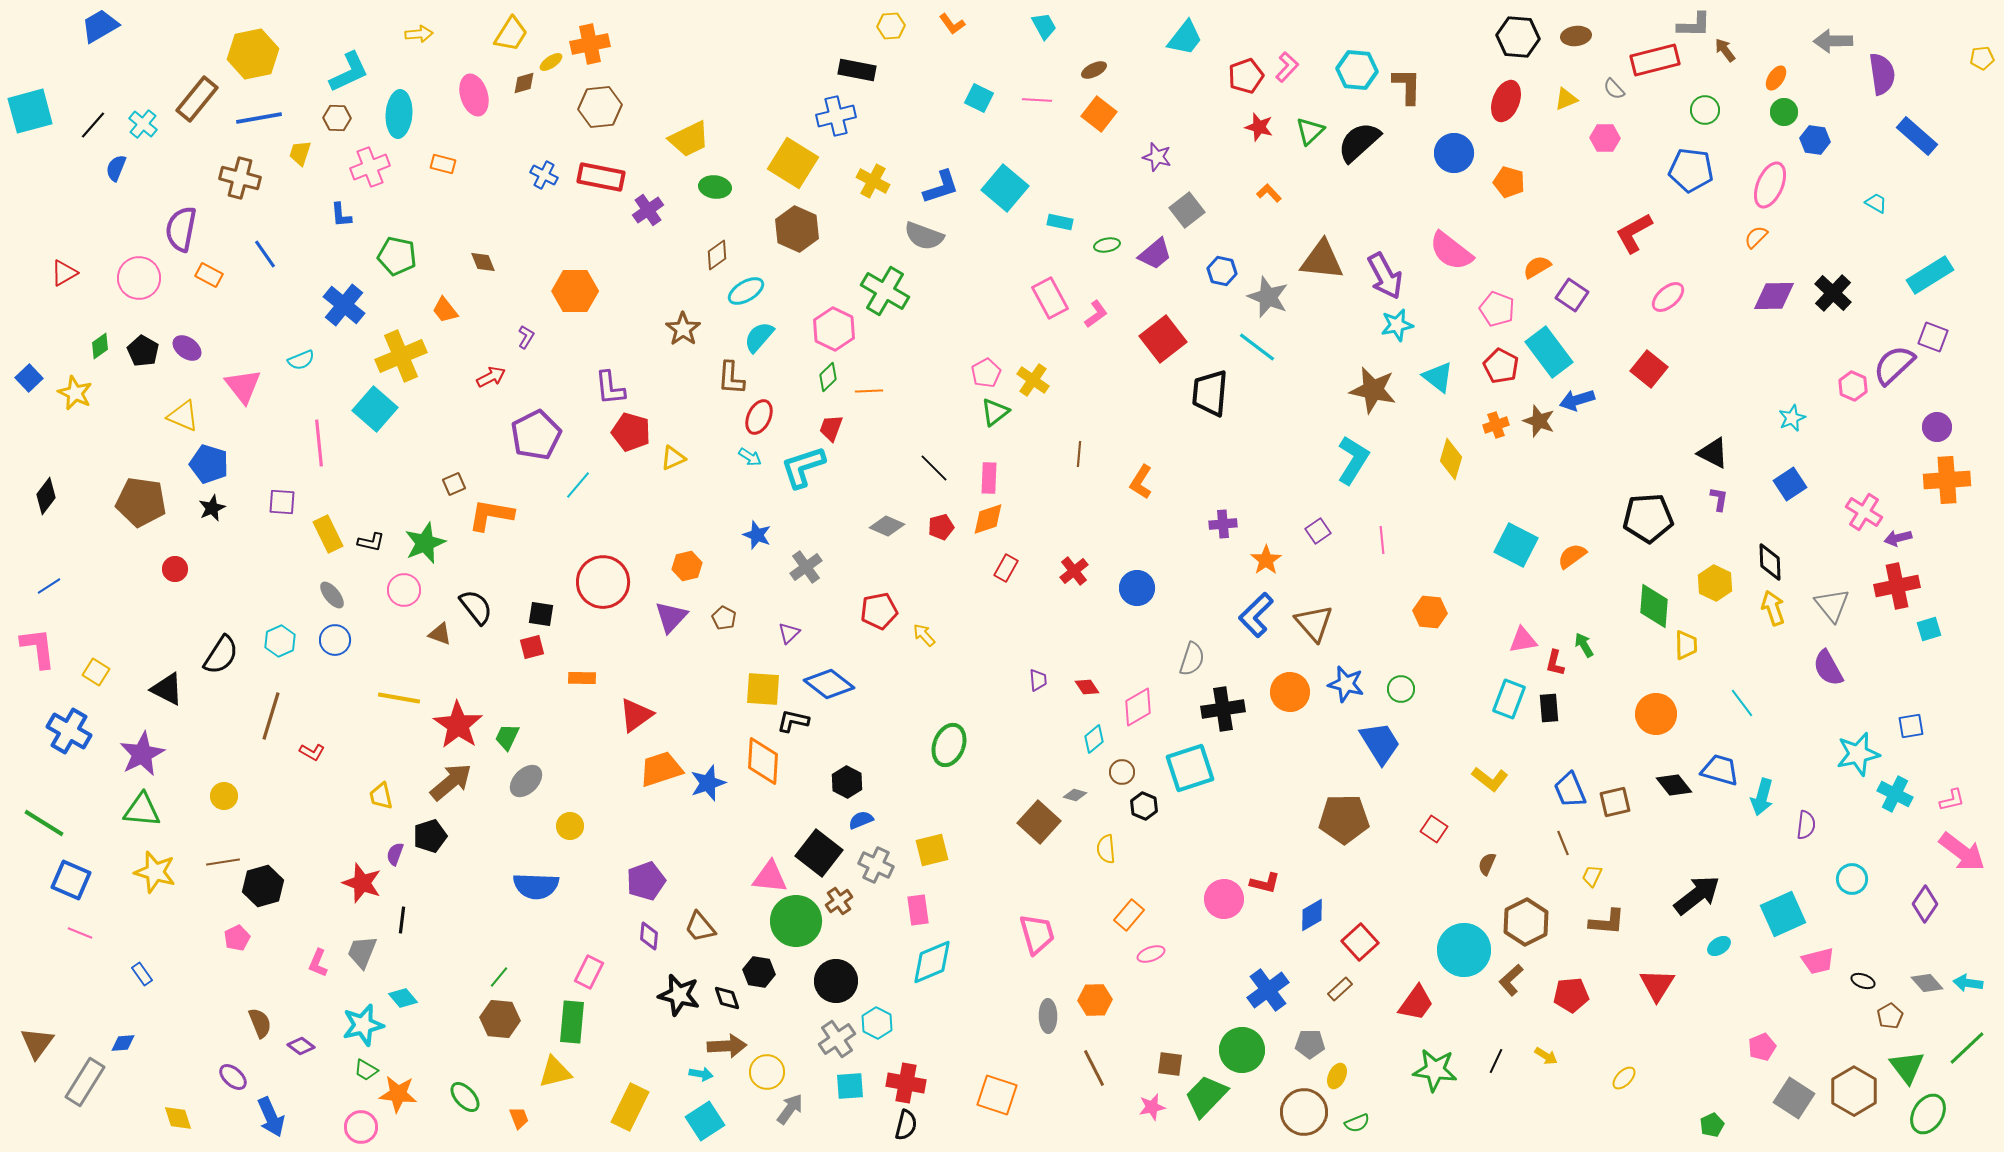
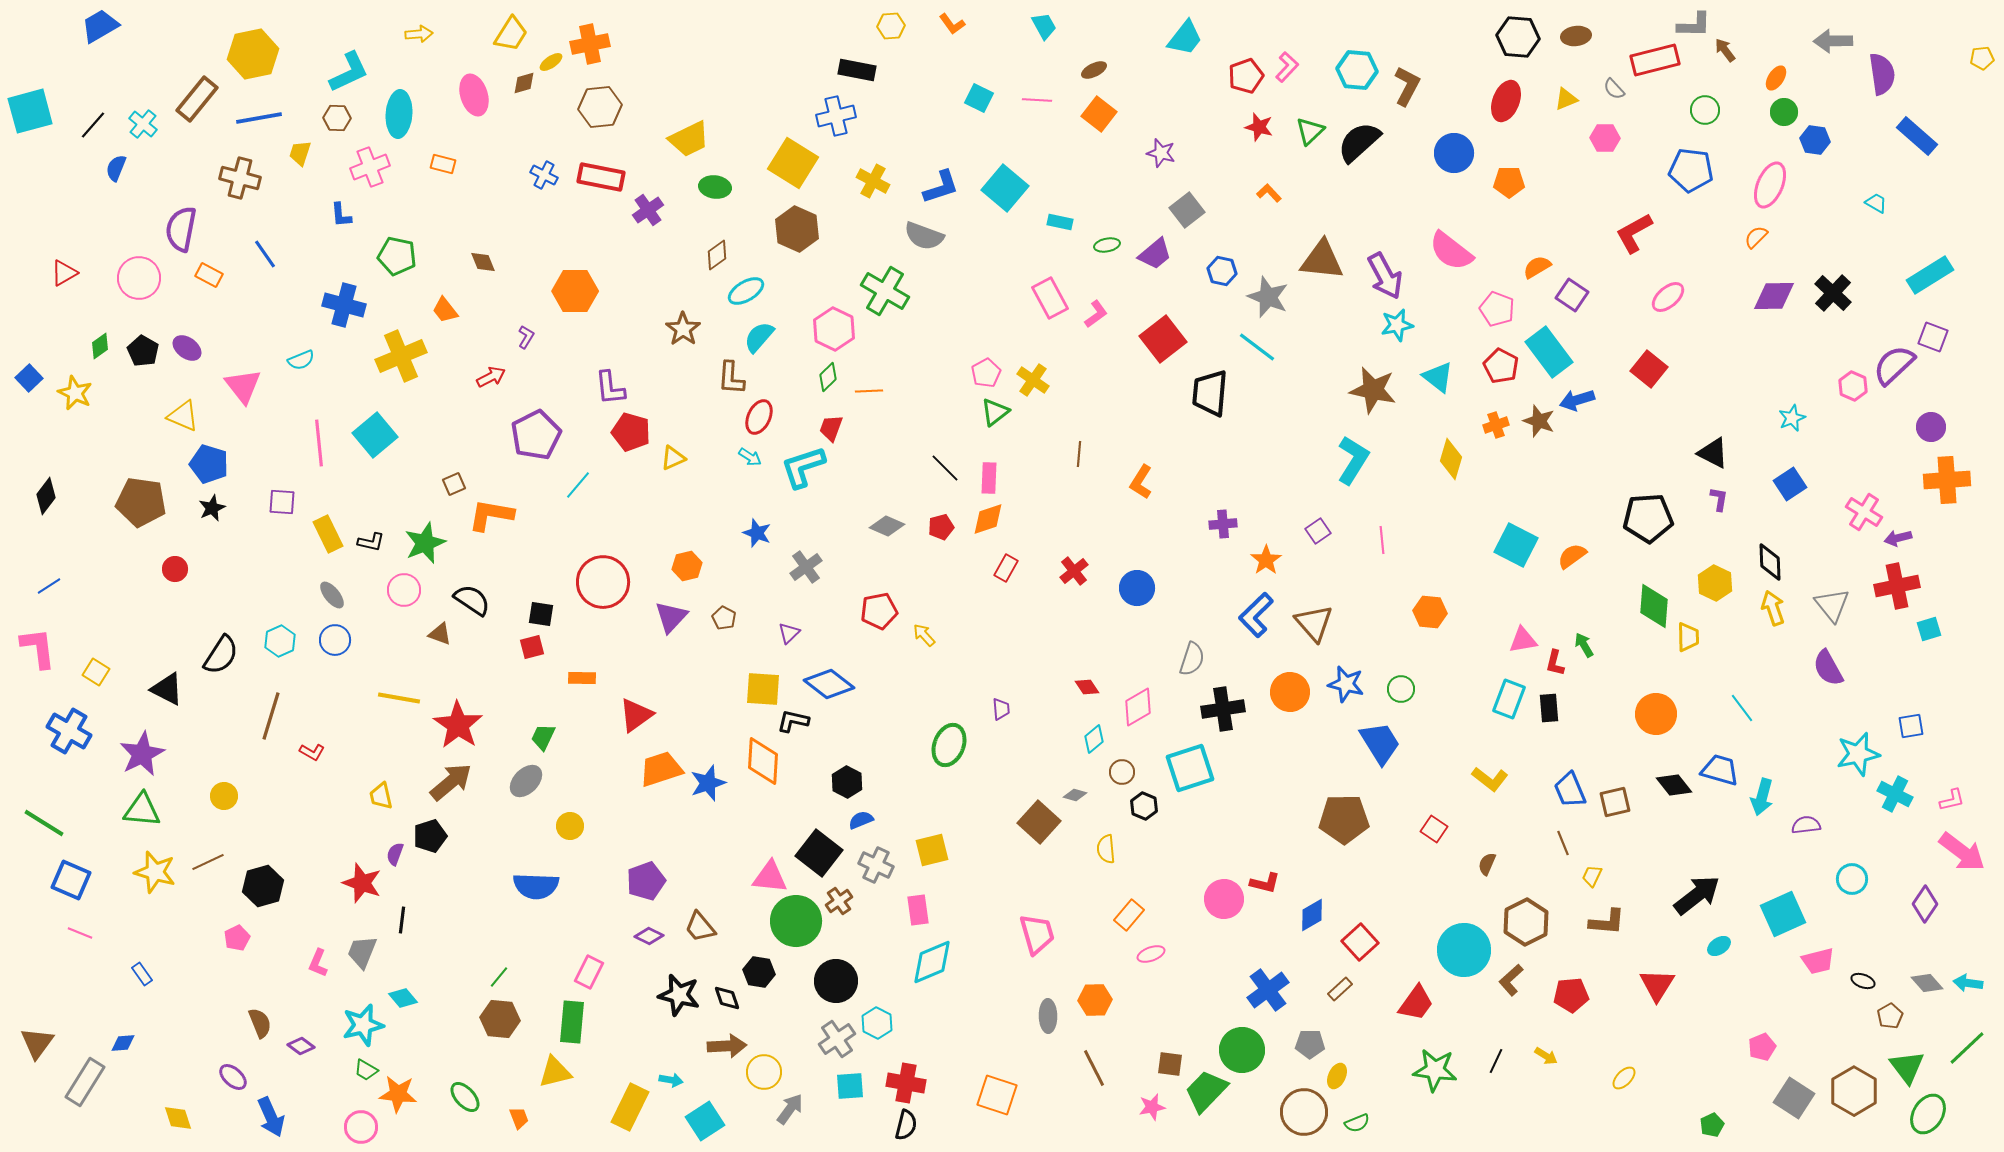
brown L-shape at (1407, 86): rotated 27 degrees clockwise
purple star at (1157, 157): moved 4 px right, 4 px up
orange pentagon at (1509, 182): rotated 16 degrees counterclockwise
blue cross at (344, 305): rotated 24 degrees counterclockwise
cyan square at (375, 409): moved 26 px down; rotated 9 degrees clockwise
purple circle at (1937, 427): moved 6 px left
black line at (934, 468): moved 11 px right
blue star at (757, 535): moved 2 px up
black semicircle at (476, 607): moved 4 px left, 7 px up; rotated 18 degrees counterclockwise
yellow trapezoid at (1686, 645): moved 2 px right, 8 px up
purple trapezoid at (1038, 680): moved 37 px left, 29 px down
cyan line at (1742, 703): moved 5 px down
green trapezoid at (507, 737): moved 36 px right
purple semicircle at (1806, 825): rotated 104 degrees counterclockwise
brown line at (223, 862): moved 15 px left; rotated 16 degrees counterclockwise
purple diamond at (649, 936): rotated 68 degrees counterclockwise
yellow circle at (767, 1072): moved 3 px left
cyan arrow at (701, 1074): moved 30 px left, 6 px down
green trapezoid at (1206, 1096): moved 5 px up
